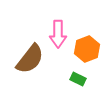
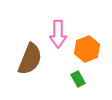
brown semicircle: rotated 16 degrees counterclockwise
green rectangle: rotated 35 degrees clockwise
